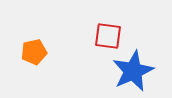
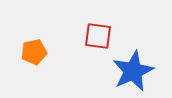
red square: moved 10 px left
